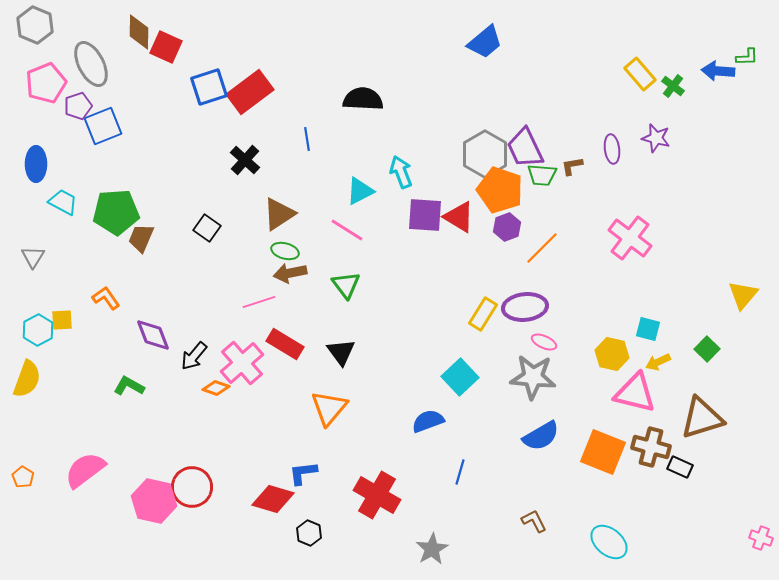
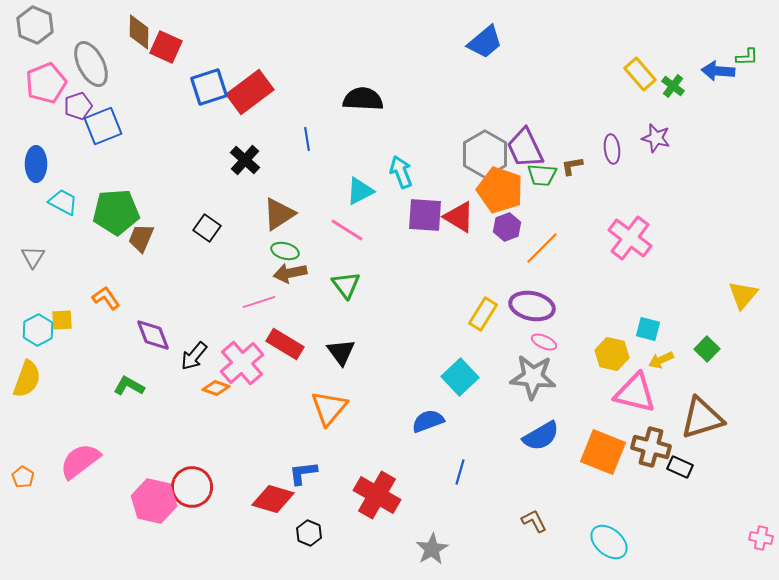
purple ellipse at (525, 307): moved 7 px right, 1 px up; rotated 18 degrees clockwise
yellow arrow at (658, 362): moved 3 px right, 2 px up
pink semicircle at (85, 470): moved 5 px left, 9 px up
pink cross at (761, 538): rotated 10 degrees counterclockwise
